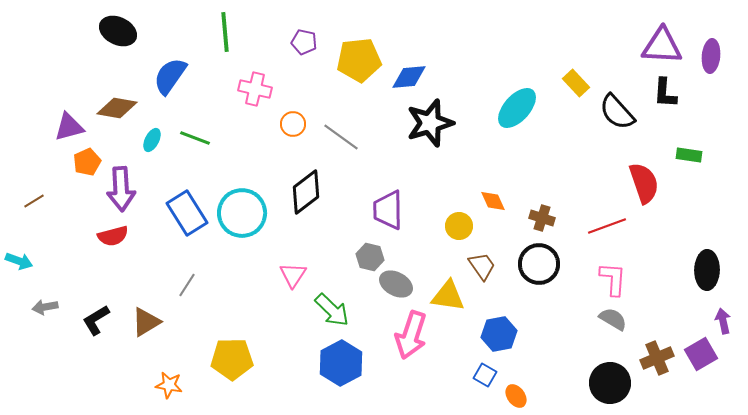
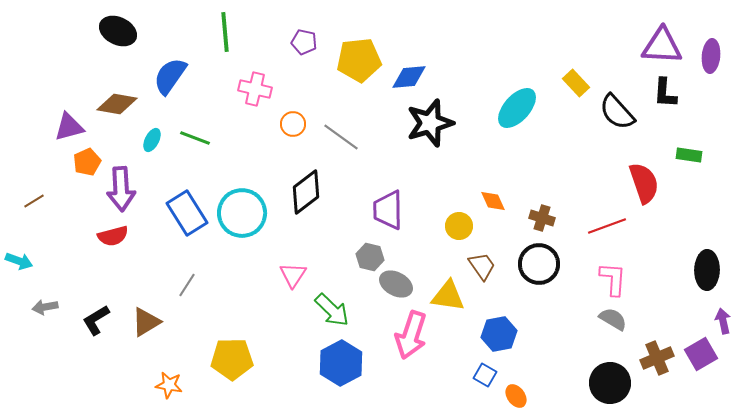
brown diamond at (117, 108): moved 4 px up
